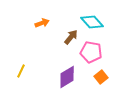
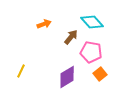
orange arrow: moved 2 px right, 1 px down
orange square: moved 1 px left, 3 px up
